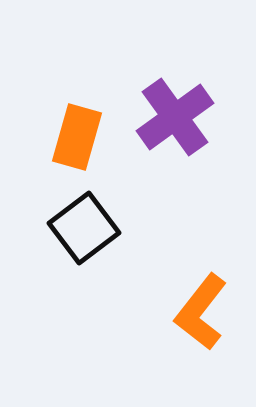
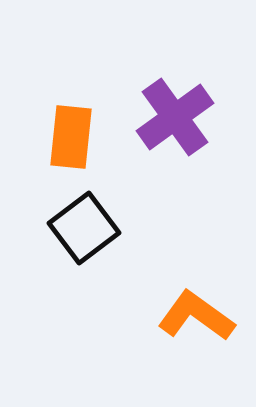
orange rectangle: moved 6 px left; rotated 10 degrees counterclockwise
orange L-shape: moved 5 px left, 4 px down; rotated 88 degrees clockwise
